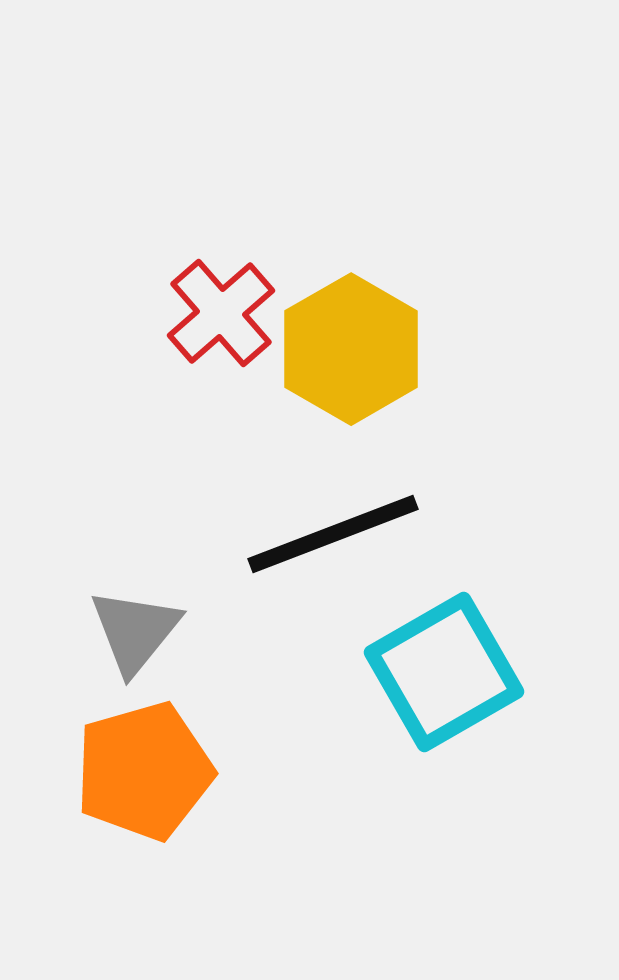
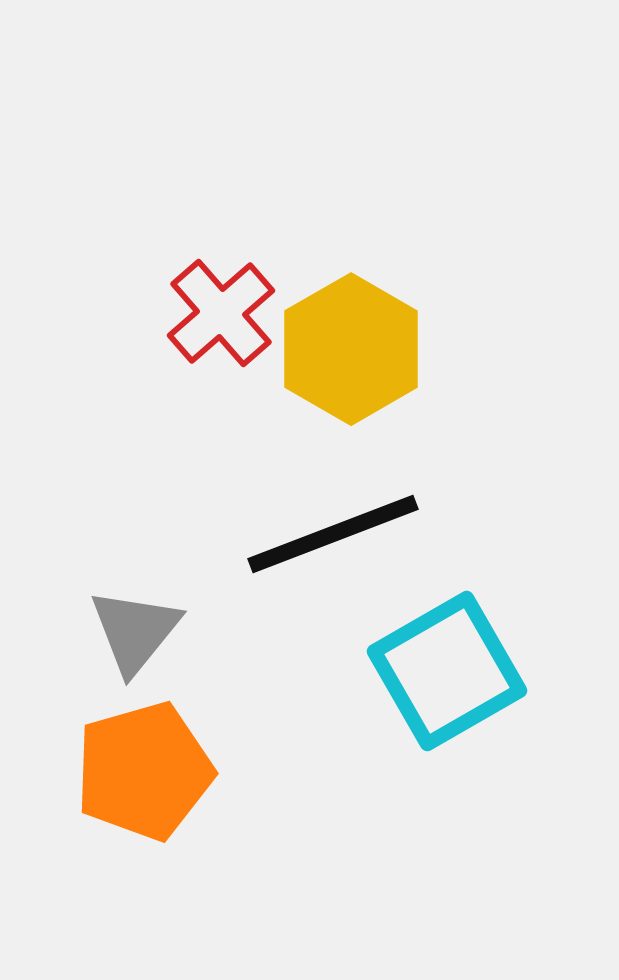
cyan square: moved 3 px right, 1 px up
